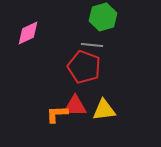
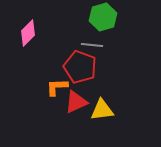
pink diamond: rotated 20 degrees counterclockwise
red pentagon: moved 4 px left
red triangle: moved 1 px right, 4 px up; rotated 25 degrees counterclockwise
yellow triangle: moved 2 px left
orange L-shape: moved 27 px up
